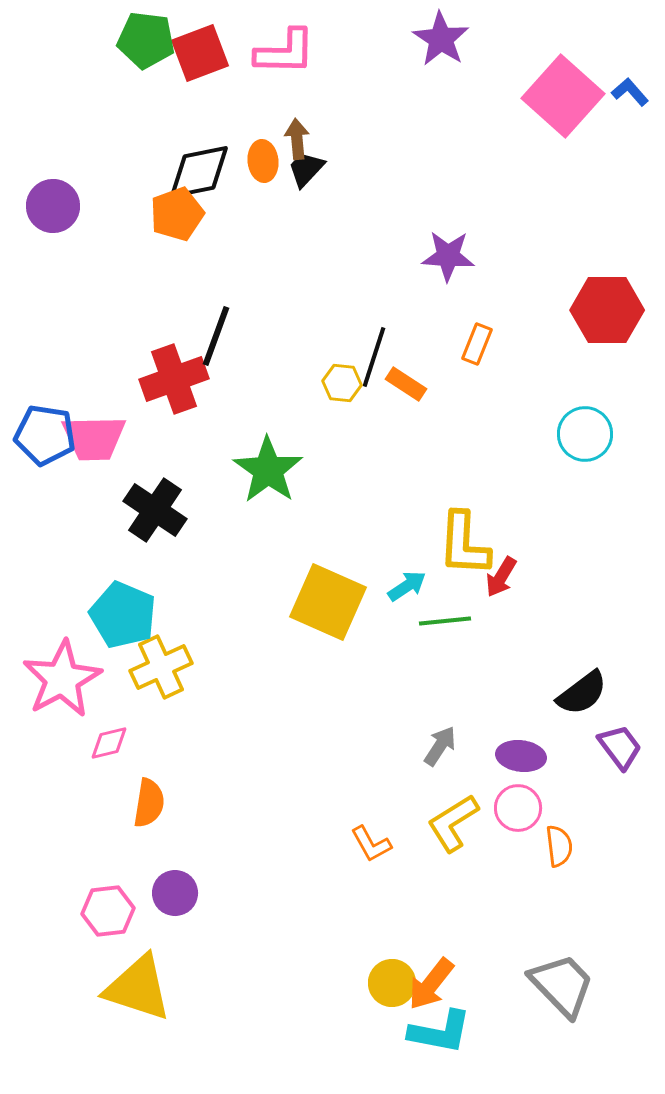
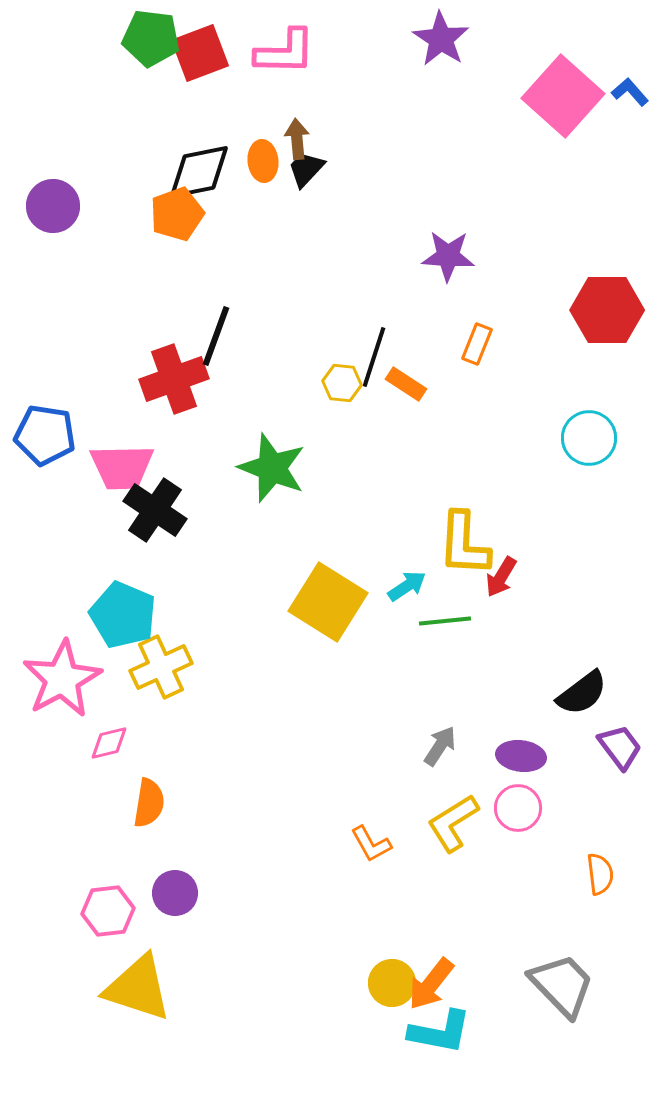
green pentagon at (146, 40): moved 5 px right, 2 px up
cyan circle at (585, 434): moved 4 px right, 4 px down
pink trapezoid at (94, 438): moved 28 px right, 29 px down
green star at (268, 470): moved 4 px right, 2 px up; rotated 14 degrees counterclockwise
yellow square at (328, 602): rotated 8 degrees clockwise
orange semicircle at (559, 846): moved 41 px right, 28 px down
